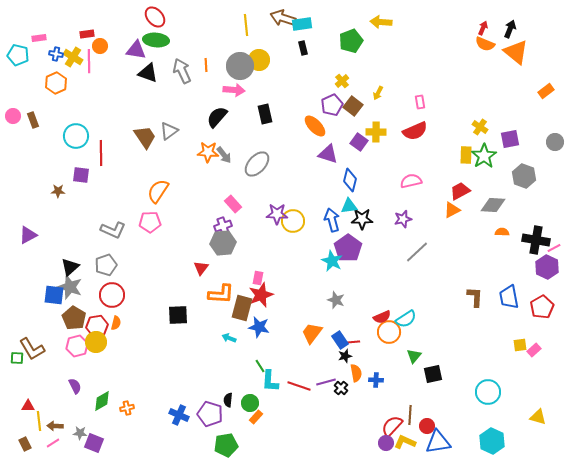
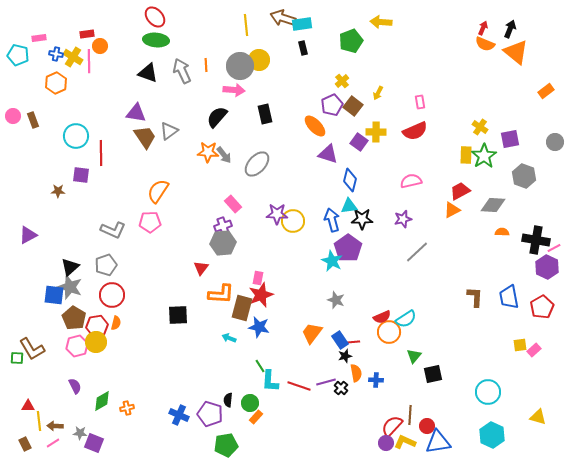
purple triangle at (136, 50): moved 63 px down
cyan hexagon at (492, 441): moved 6 px up
